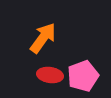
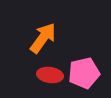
pink pentagon: moved 1 px right, 3 px up; rotated 8 degrees clockwise
